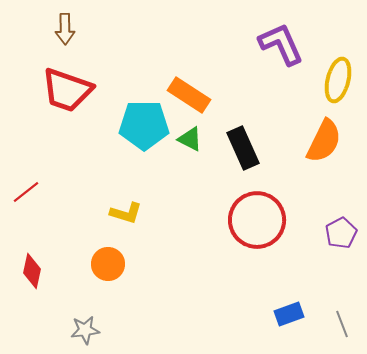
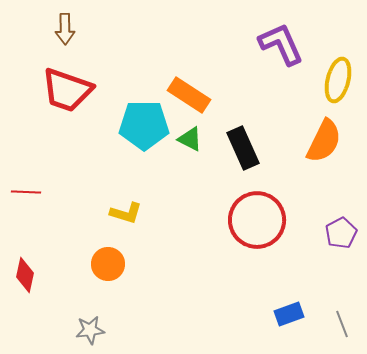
red line: rotated 40 degrees clockwise
red diamond: moved 7 px left, 4 px down
gray star: moved 5 px right
